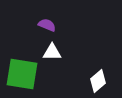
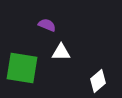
white triangle: moved 9 px right
green square: moved 6 px up
